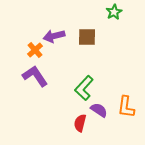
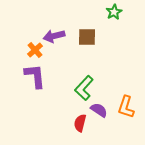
purple L-shape: rotated 28 degrees clockwise
orange L-shape: rotated 10 degrees clockwise
